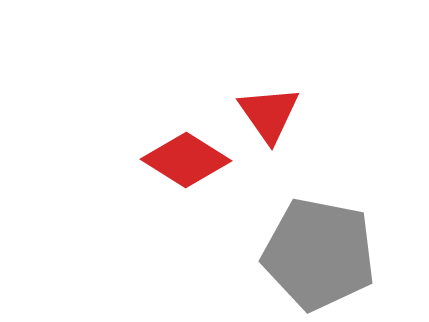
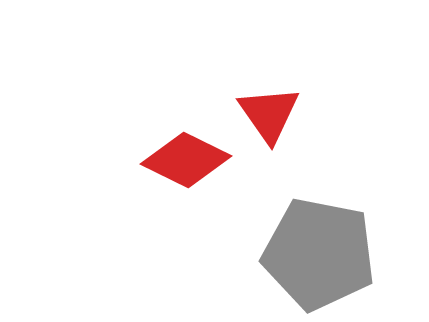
red diamond: rotated 6 degrees counterclockwise
